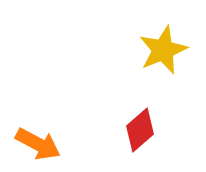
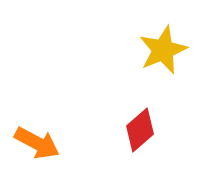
orange arrow: moved 1 px left, 1 px up
